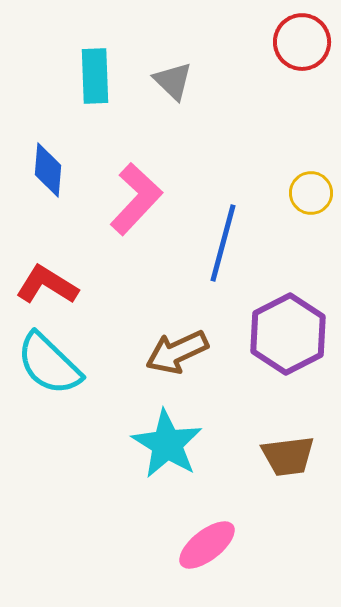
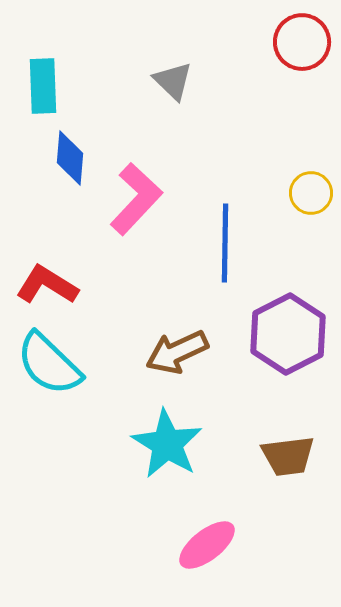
cyan rectangle: moved 52 px left, 10 px down
blue diamond: moved 22 px right, 12 px up
blue line: moved 2 px right; rotated 14 degrees counterclockwise
